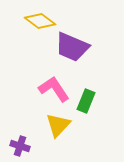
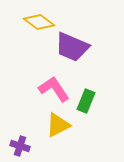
yellow diamond: moved 1 px left, 1 px down
yellow triangle: rotated 20 degrees clockwise
